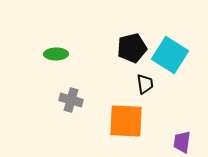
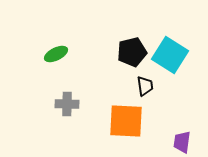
black pentagon: moved 4 px down
green ellipse: rotated 25 degrees counterclockwise
black trapezoid: moved 2 px down
gray cross: moved 4 px left, 4 px down; rotated 15 degrees counterclockwise
